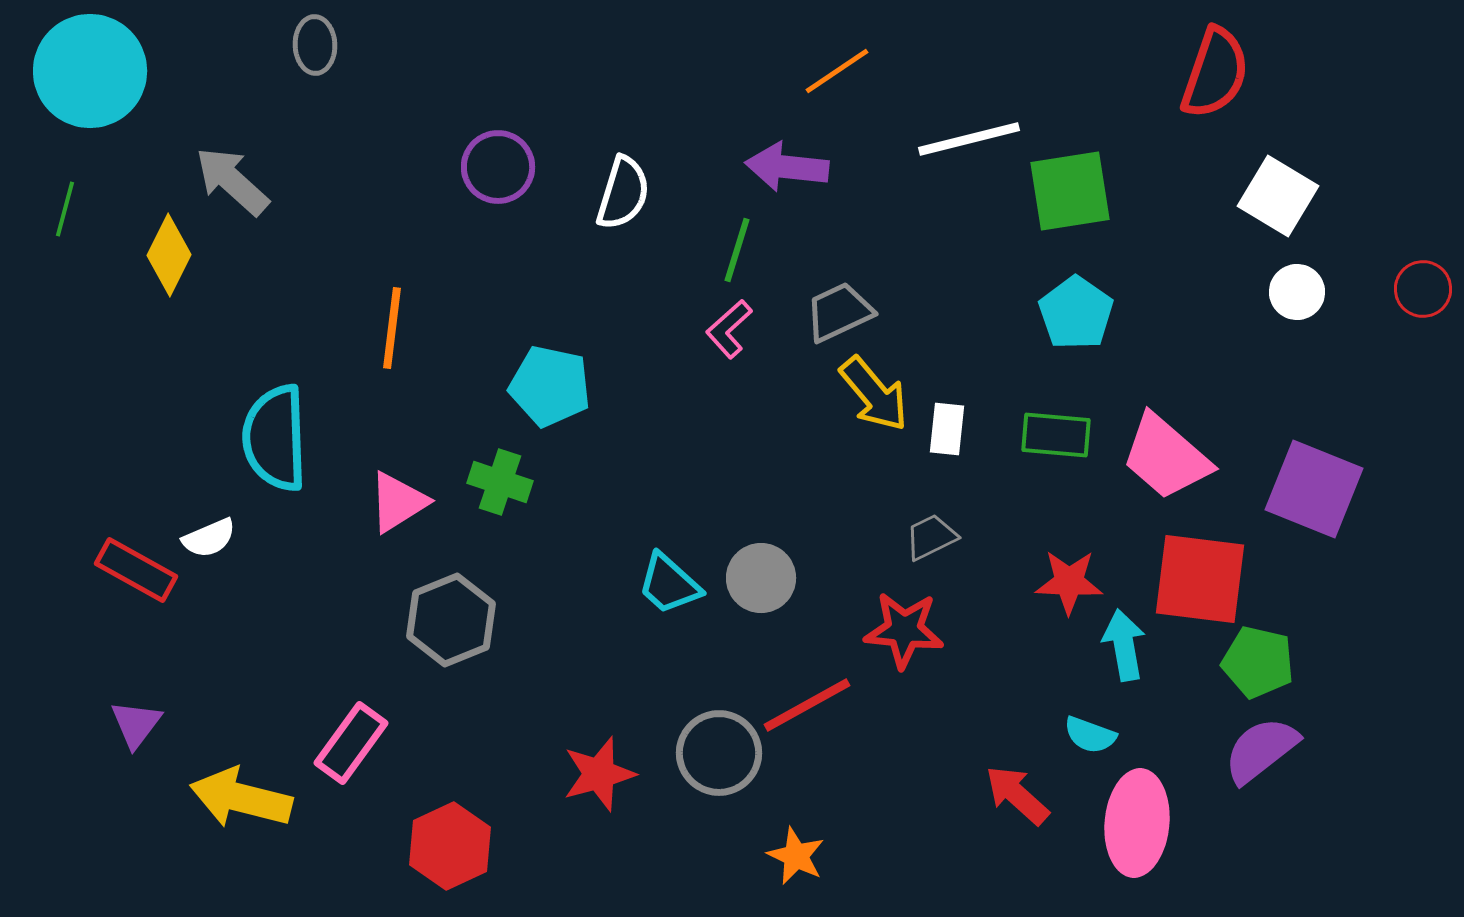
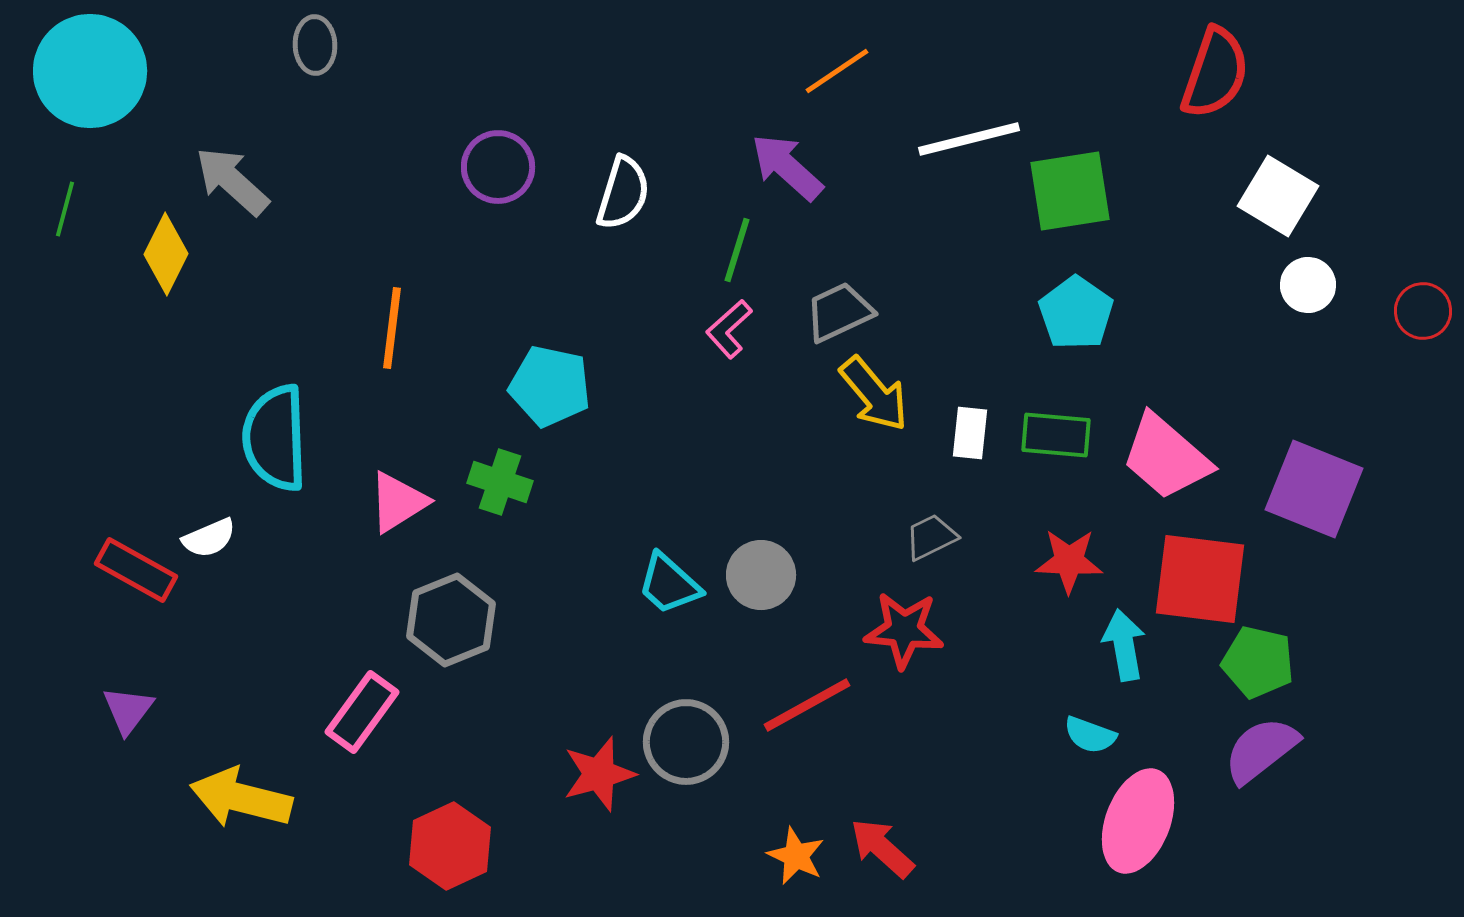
purple arrow at (787, 167): rotated 36 degrees clockwise
yellow diamond at (169, 255): moved 3 px left, 1 px up
red circle at (1423, 289): moved 22 px down
white circle at (1297, 292): moved 11 px right, 7 px up
white rectangle at (947, 429): moved 23 px right, 4 px down
gray circle at (761, 578): moved 3 px up
red star at (1069, 582): moved 21 px up
purple triangle at (136, 724): moved 8 px left, 14 px up
pink rectangle at (351, 743): moved 11 px right, 31 px up
gray circle at (719, 753): moved 33 px left, 11 px up
red arrow at (1017, 795): moved 135 px left, 53 px down
pink ellipse at (1137, 823): moved 1 px right, 2 px up; rotated 16 degrees clockwise
